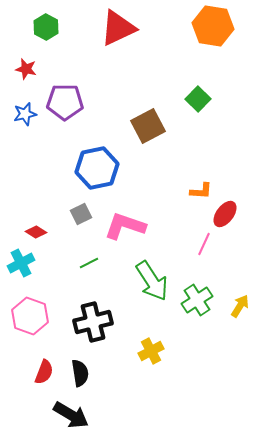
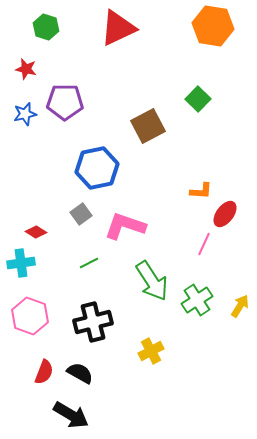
green hexagon: rotated 10 degrees counterclockwise
gray square: rotated 10 degrees counterclockwise
cyan cross: rotated 20 degrees clockwise
black semicircle: rotated 52 degrees counterclockwise
